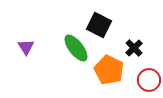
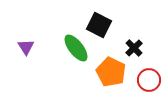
orange pentagon: moved 2 px right, 2 px down
